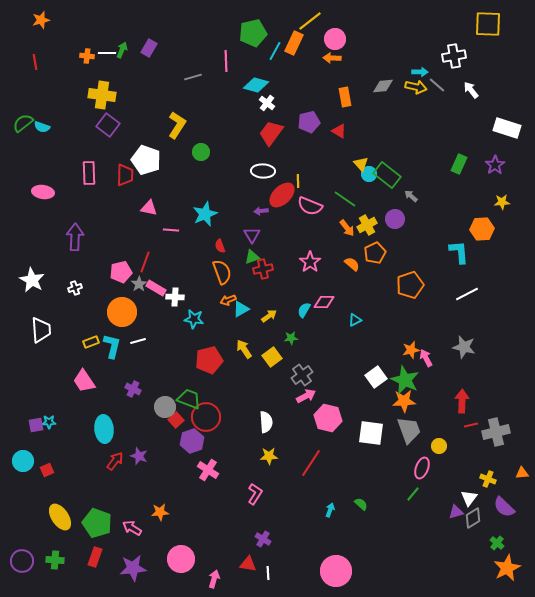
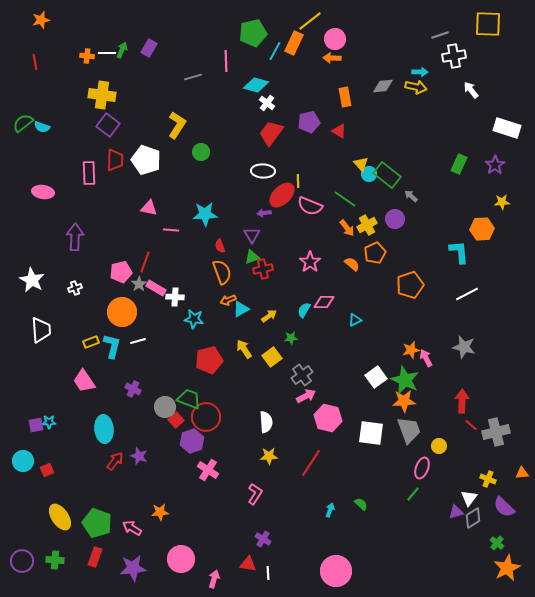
gray line at (437, 85): moved 3 px right, 50 px up; rotated 60 degrees counterclockwise
red trapezoid at (125, 175): moved 10 px left, 15 px up
purple arrow at (261, 211): moved 3 px right, 2 px down
cyan star at (205, 214): rotated 20 degrees clockwise
red line at (471, 425): rotated 56 degrees clockwise
